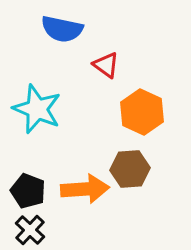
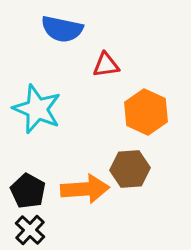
red triangle: rotated 44 degrees counterclockwise
orange hexagon: moved 4 px right
black pentagon: rotated 8 degrees clockwise
